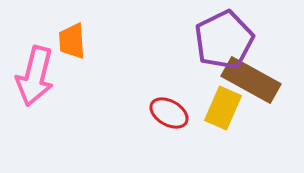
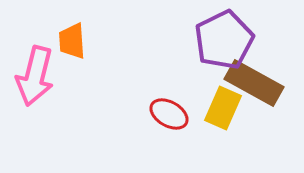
brown rectangle: moved 3 px right, 3 px down
red ellipse: moved 1 px down
